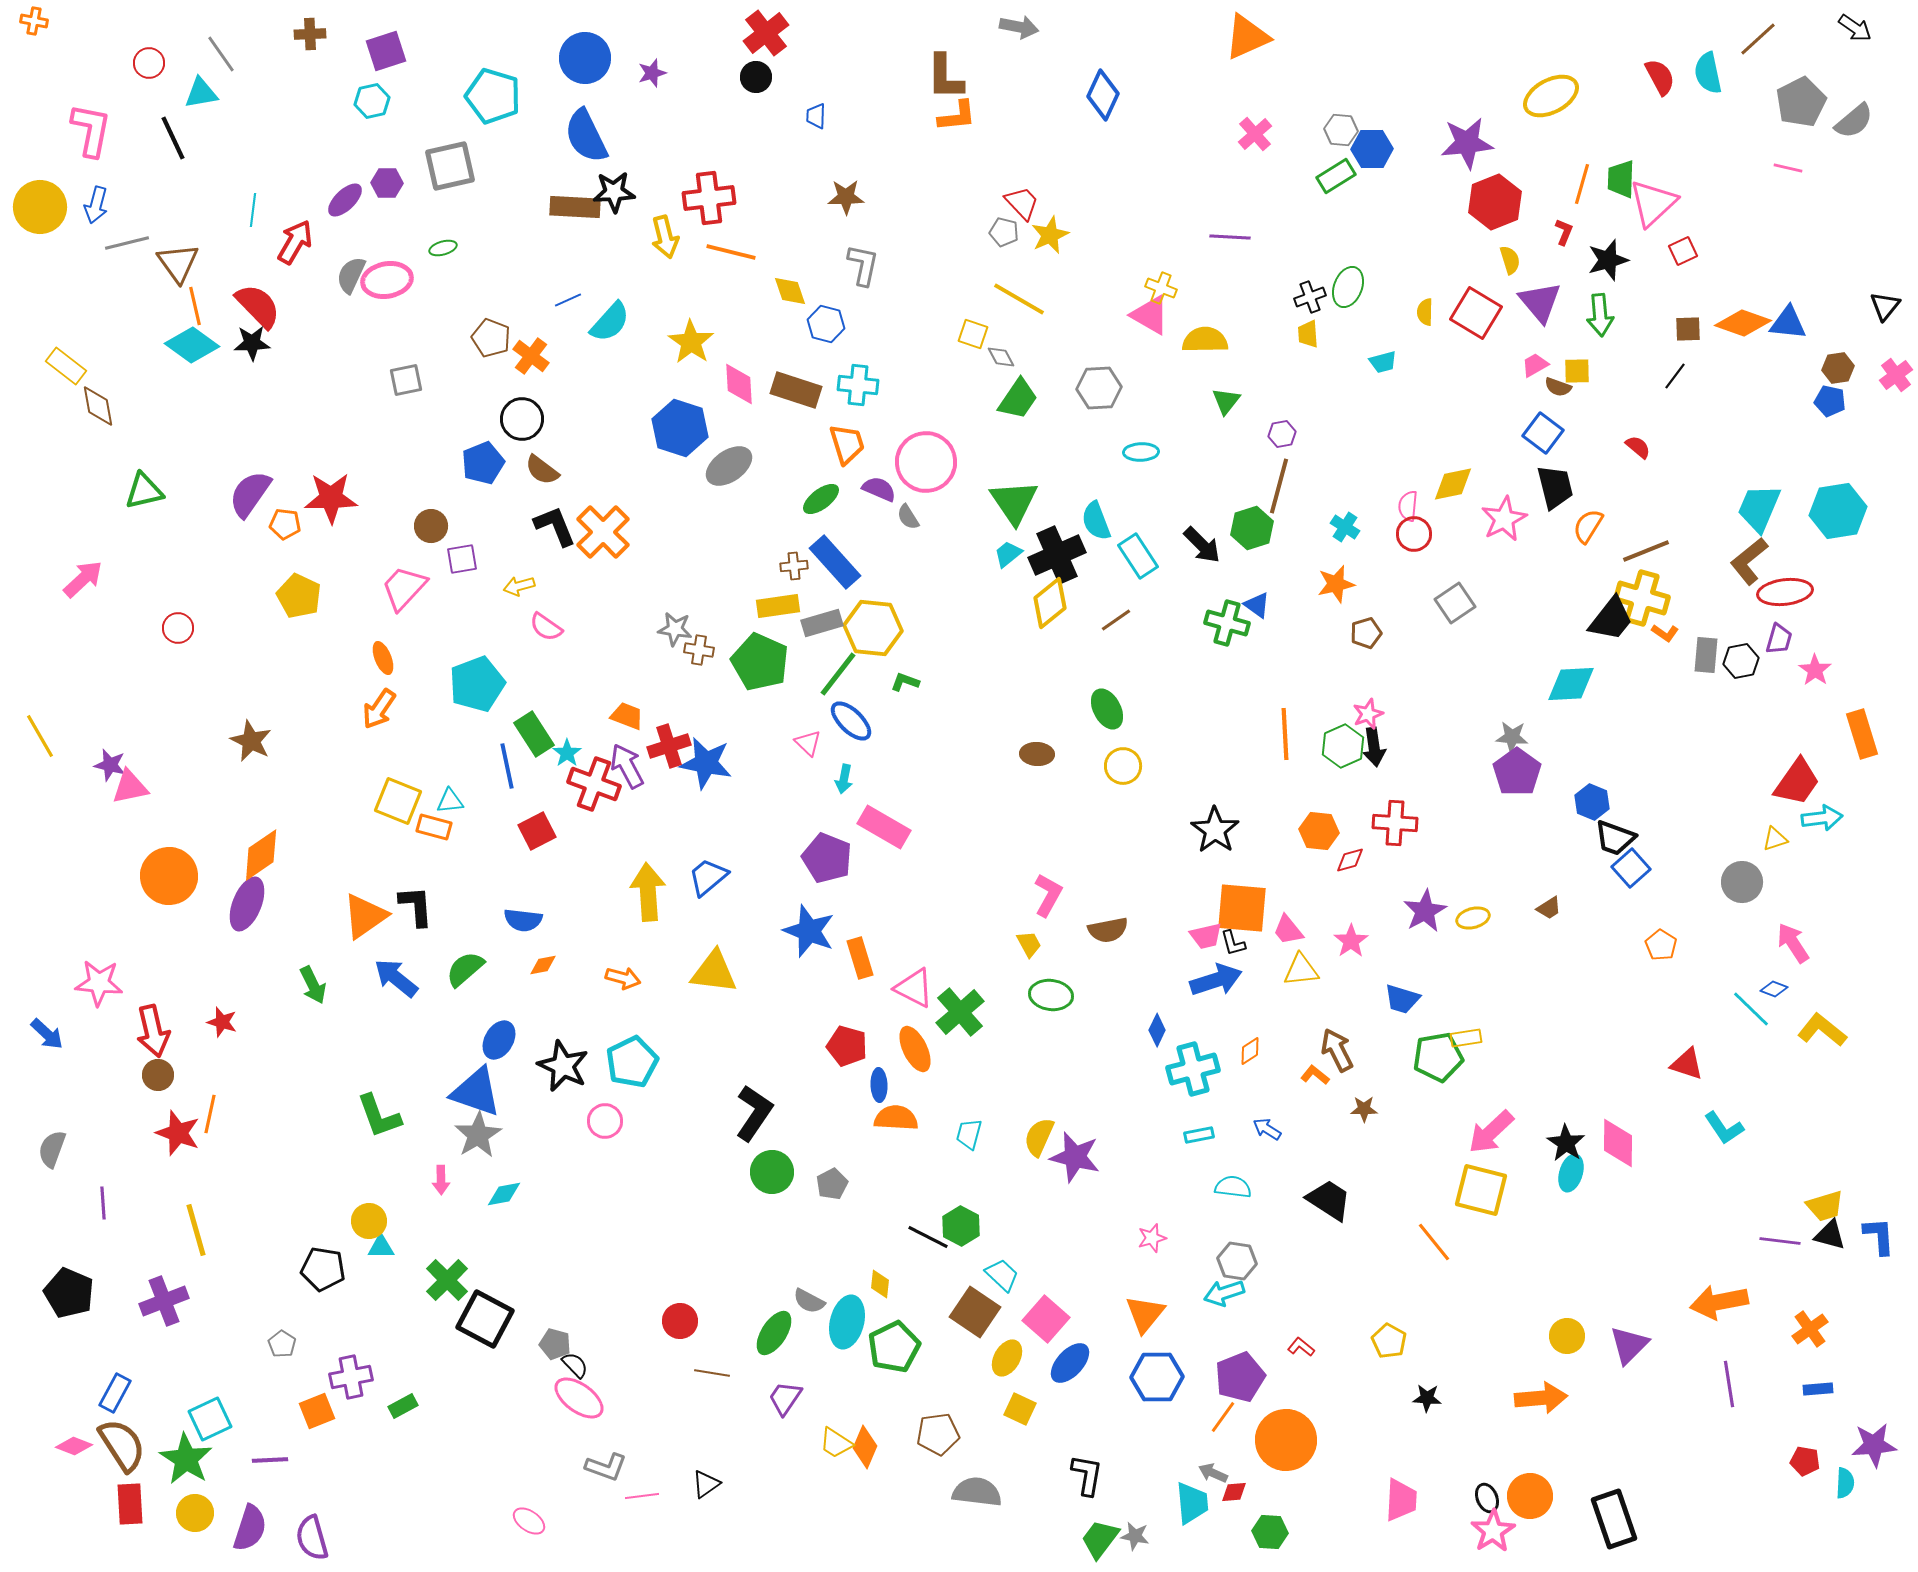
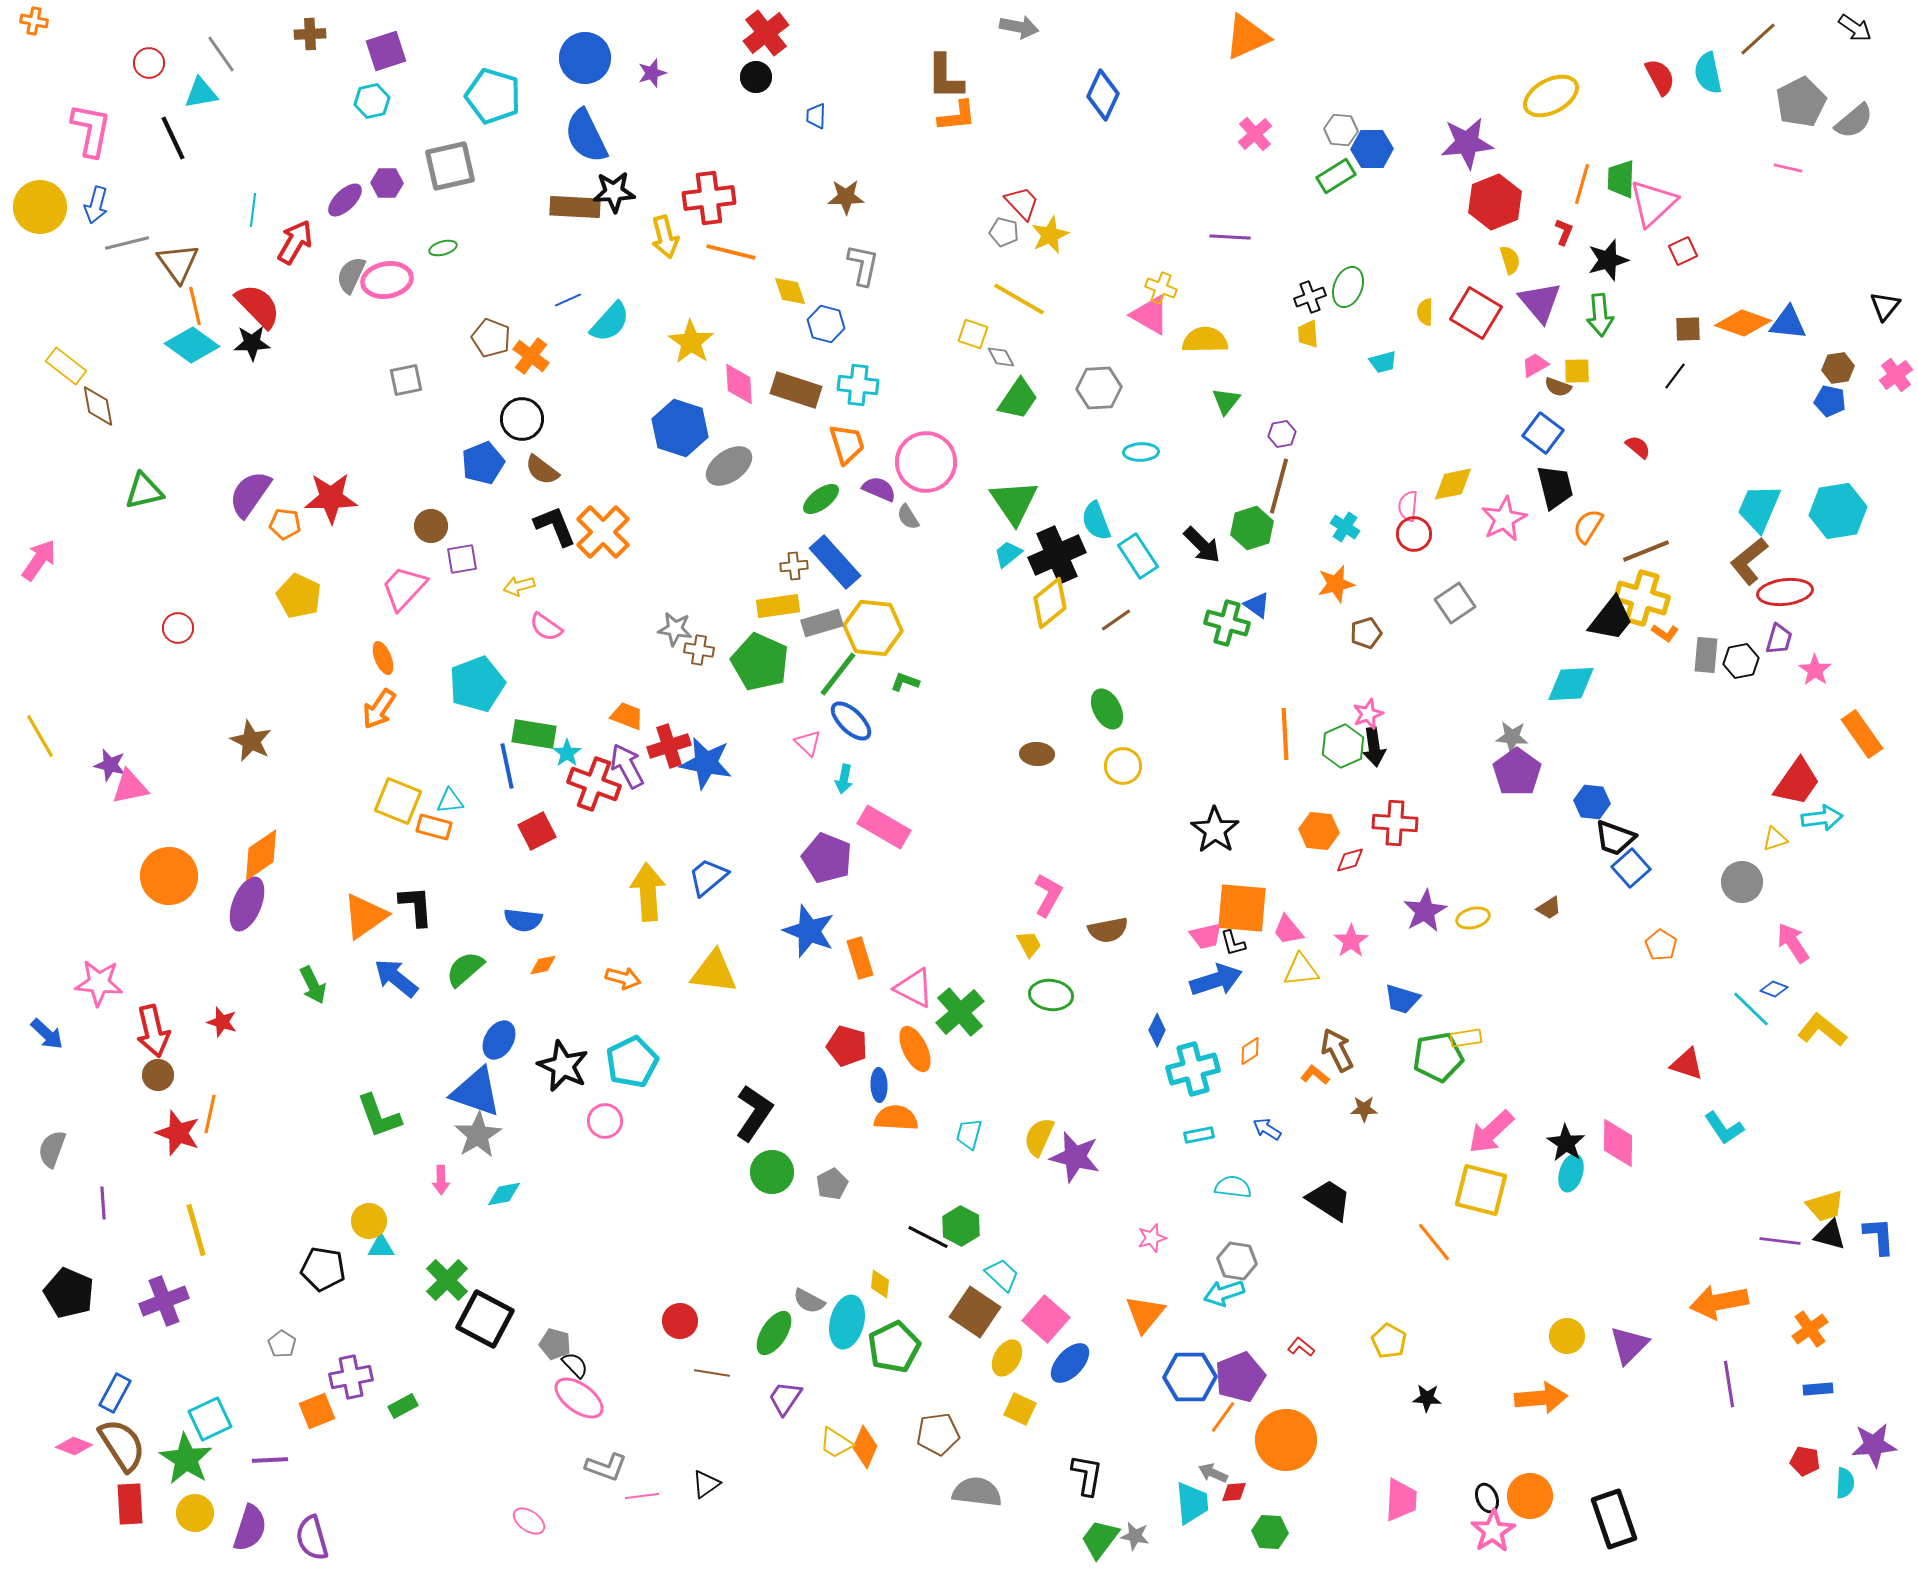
pink arrow at (83, 579): moved 44 px left, 19 px up; rotated 12 degrees counterclockwise
green rectangle at (534, 734): rotated 48 degrees counterclockwise
orange rectangle at (1862, 734): rotated 18 degrees counterclockwise
blue hexagon at (1592, 802): rotated 16 degrees counterclockwise
blue hexagon at (1157, 1377): moved 33 px right
